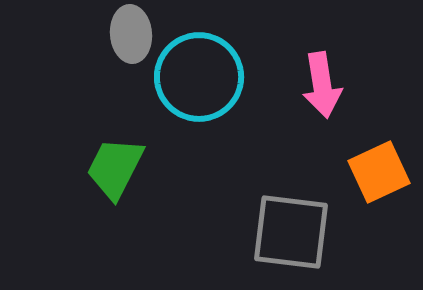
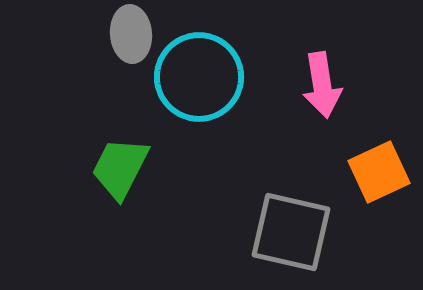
green trapezoid: moved 5 px right
gray square: rotated 6 degrees clockwise
